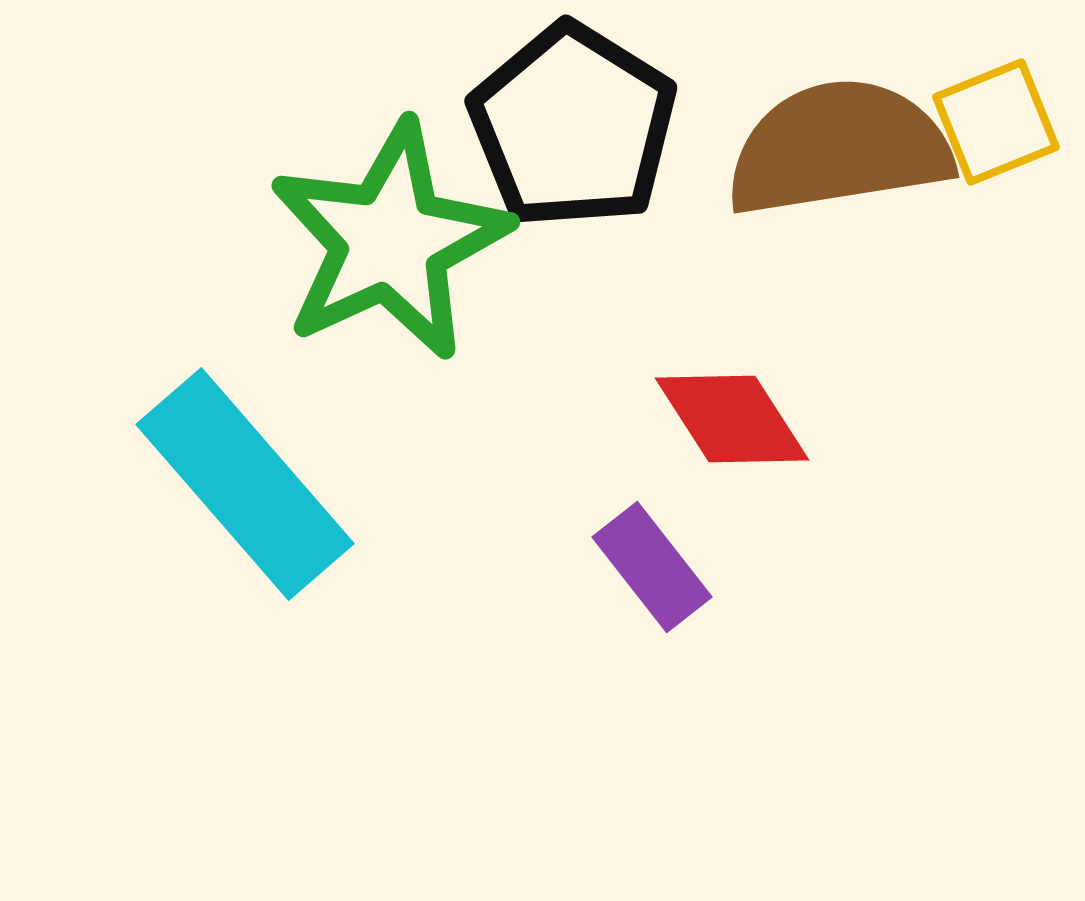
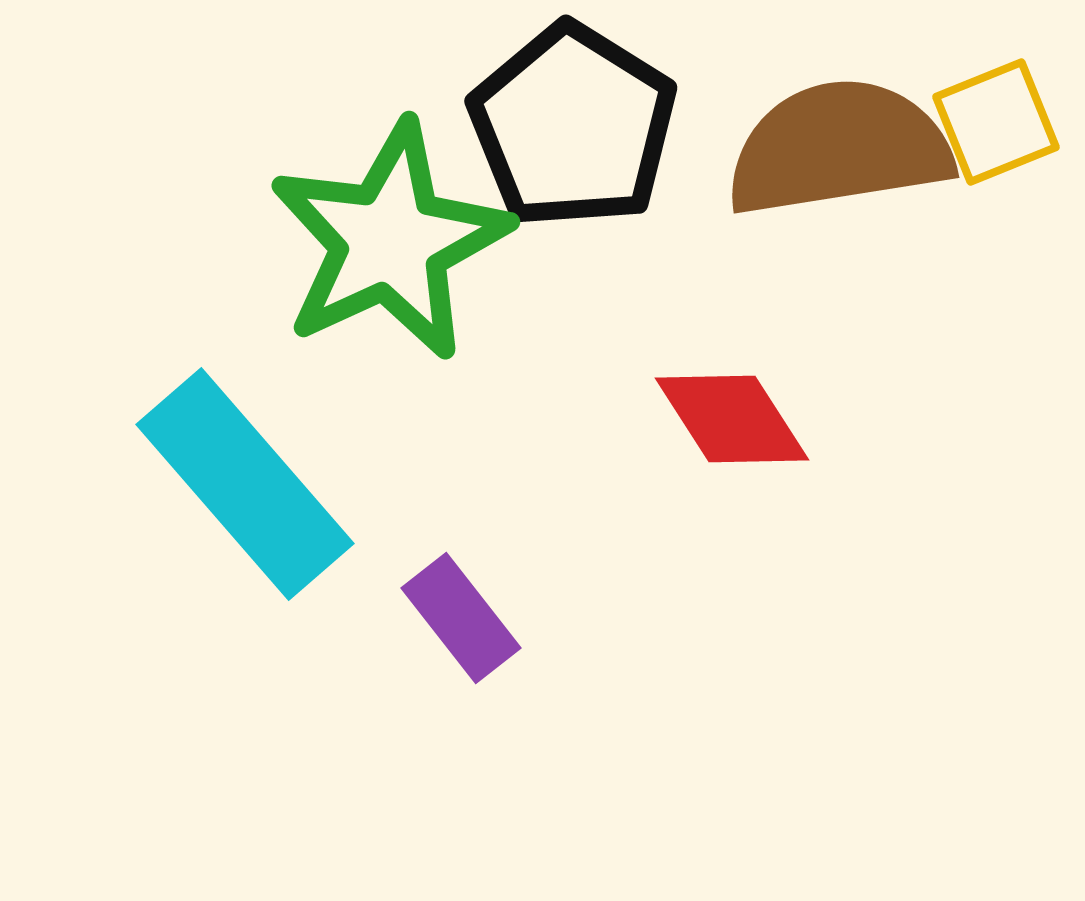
purple rectangle: moved 191 px left, 51 px down
